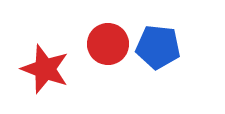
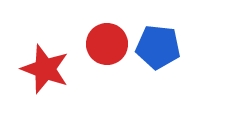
red circle: moved 1 px left
